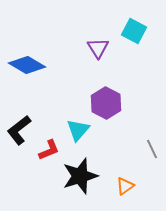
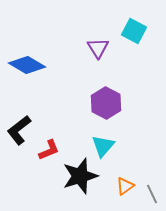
cyan triangle: moved 25 px right, 16 px down
gray line: moved 45 px down
